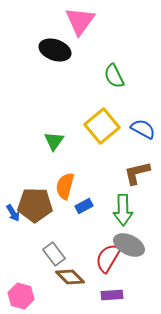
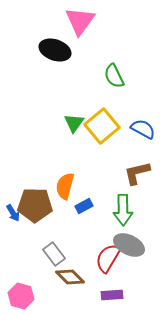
green triangle: moved 20 px right, 18 px up
